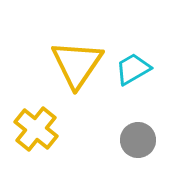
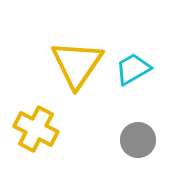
yellow cross: rotated 12 degrees counterclockwise
